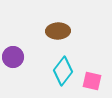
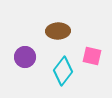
purple circle: moved 12 px right
pink square: moved 25 px up
